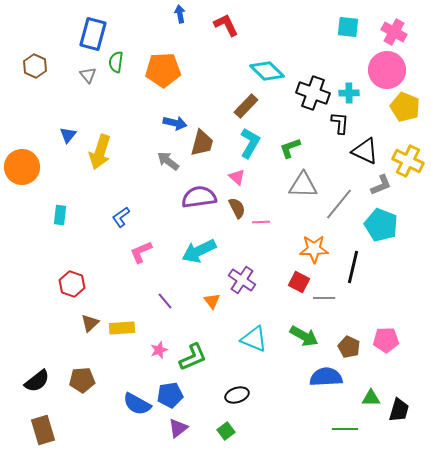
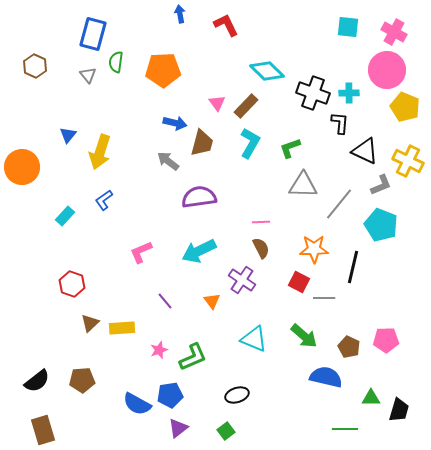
pink triangle at (237, 177): moved 20 px left, 74 px up; rotated 12 degrees clockwise
brown semicircle at (237, 208): moved 24 px right, 40 px down
cyan rectangle at (60, 215): moved 5 px right, 1 px down; rotated 36 degrees clockwise
blue L-shape at (121, 217): moved 17 px left, 17 px up
green arrow at (304, 336): rotated 12 degrees clockwise
blue semicircle at (326, 377): rotated 16 degrees clockwise
